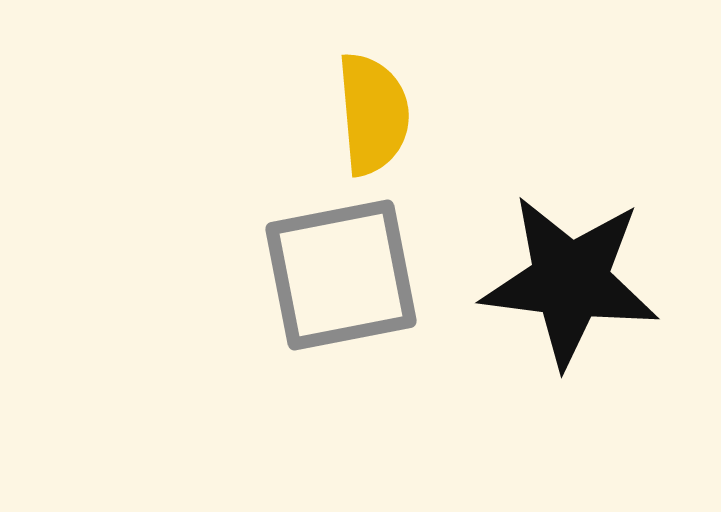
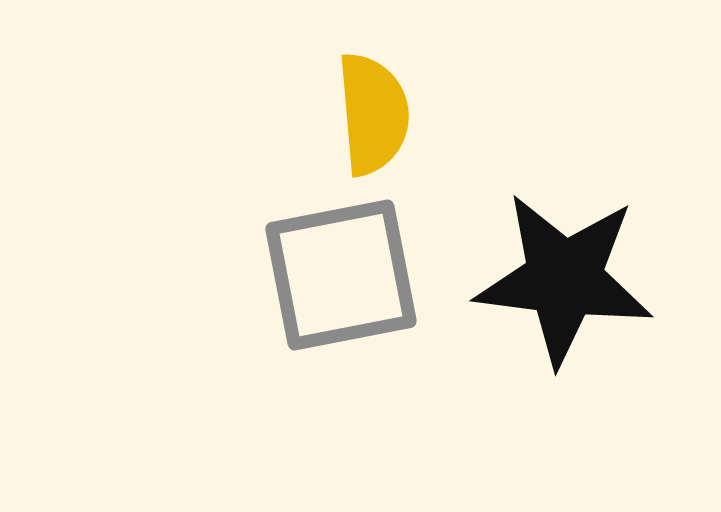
black star: moved 6 px left, 2 px up
